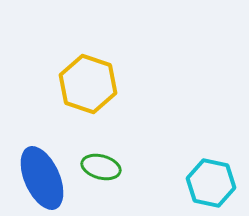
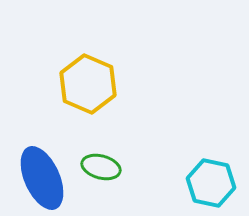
yellow hexagon: rotated 4 degrees clockwise
